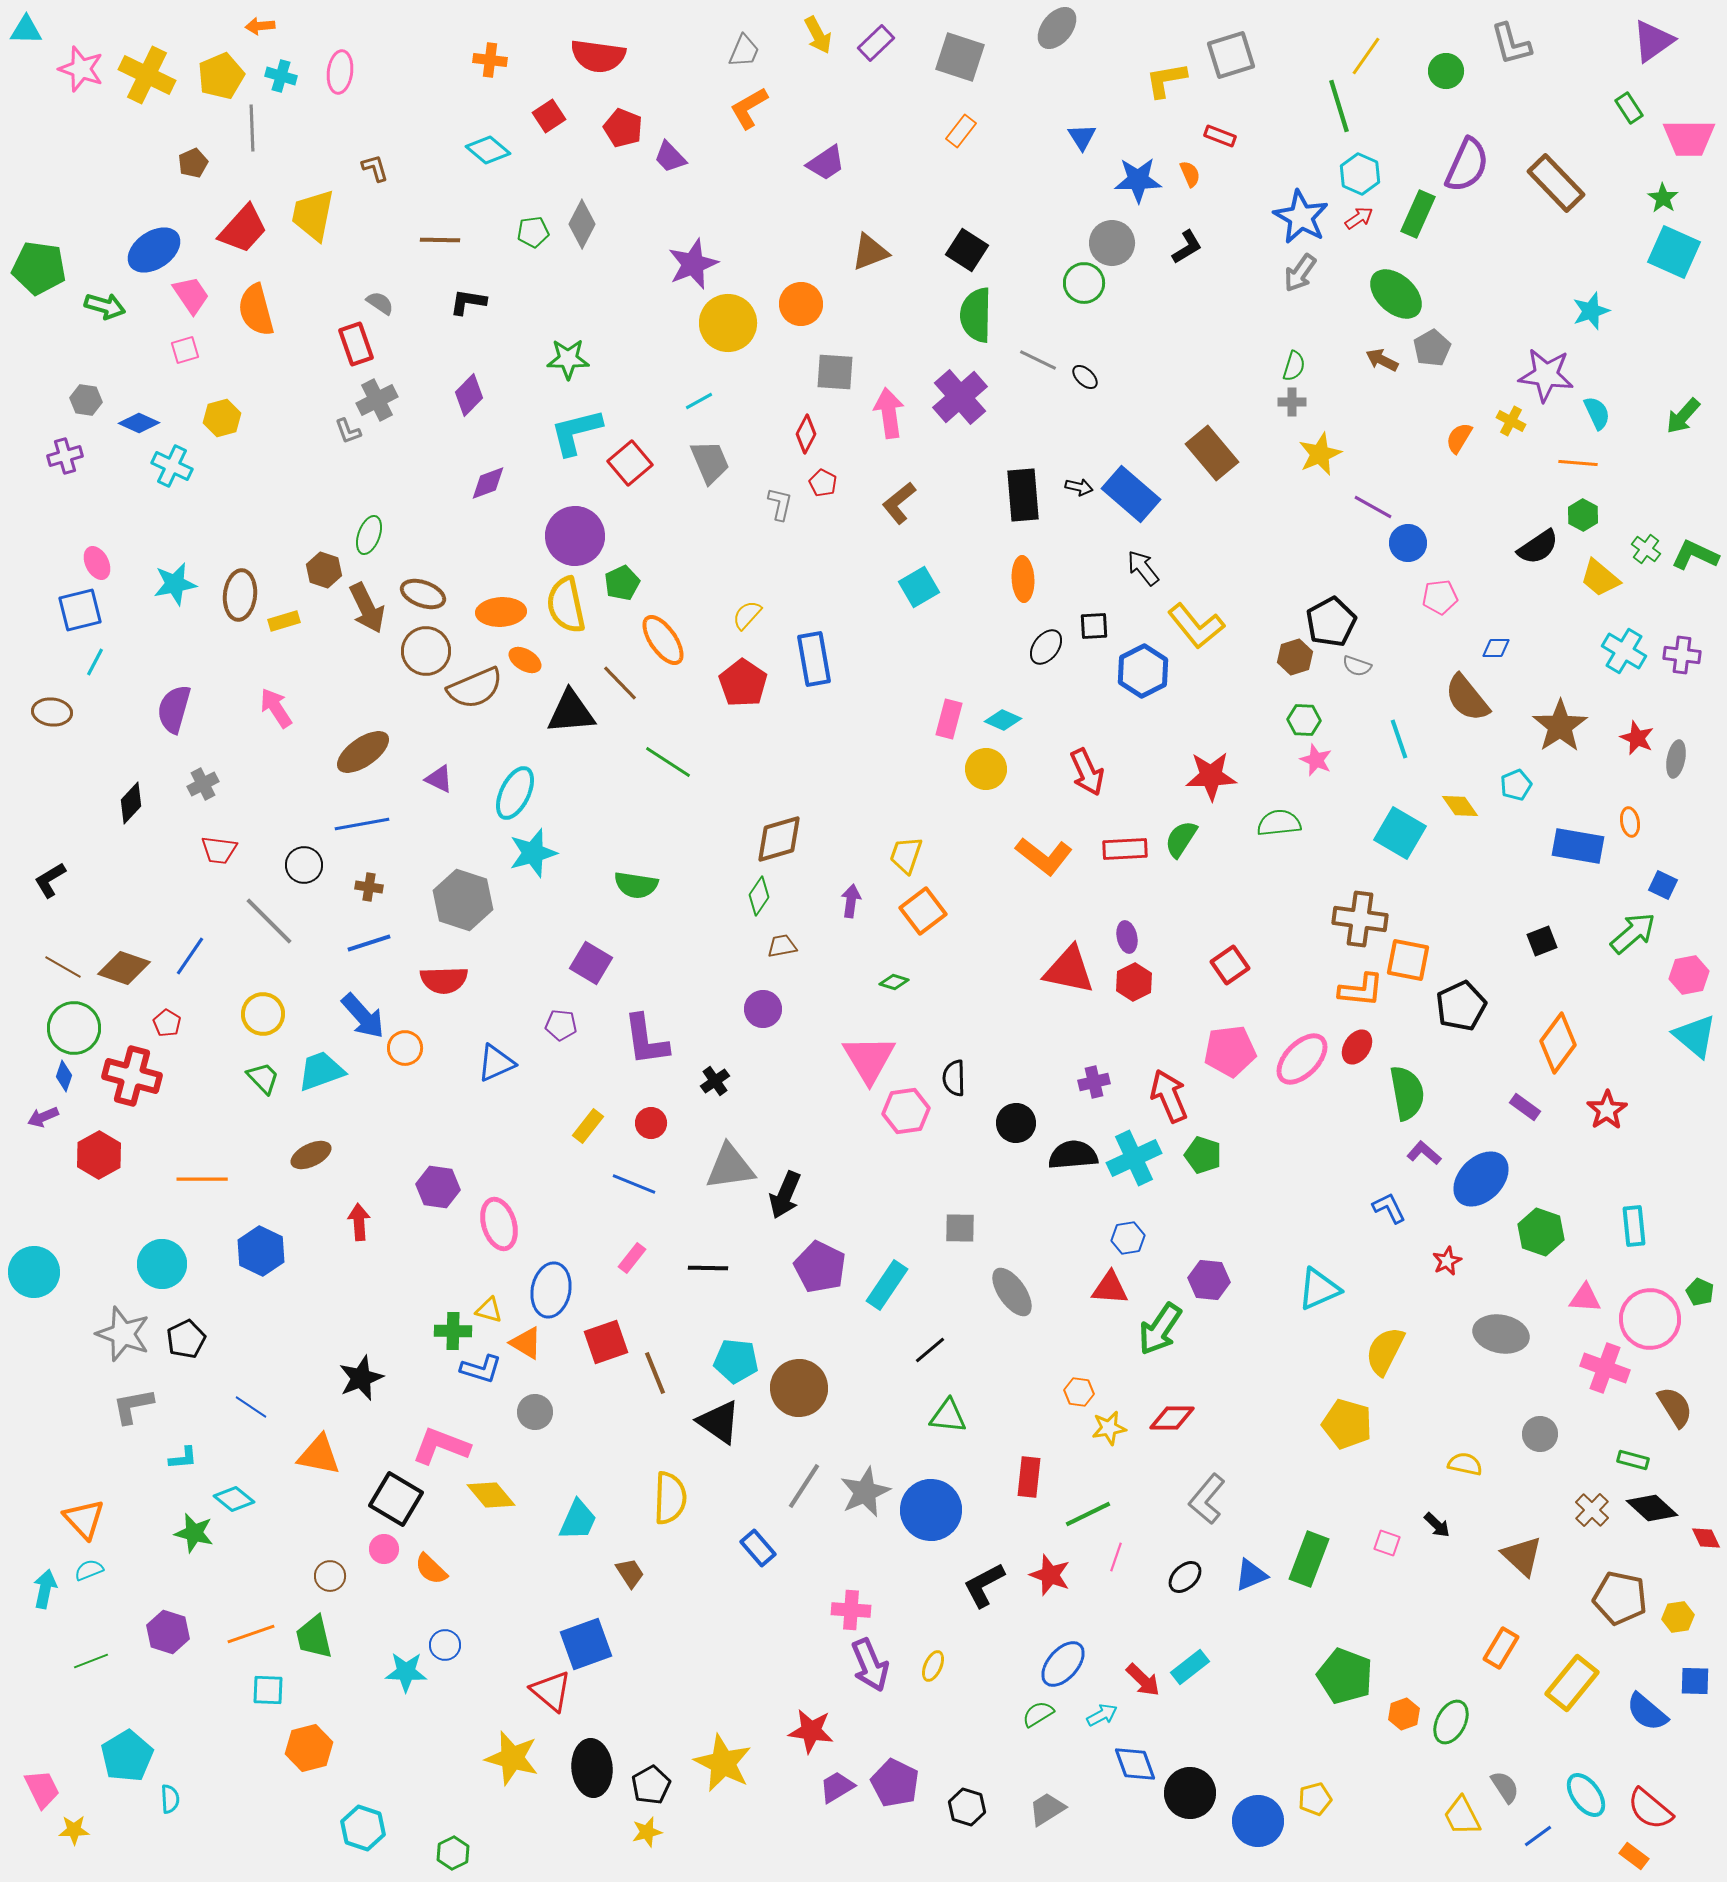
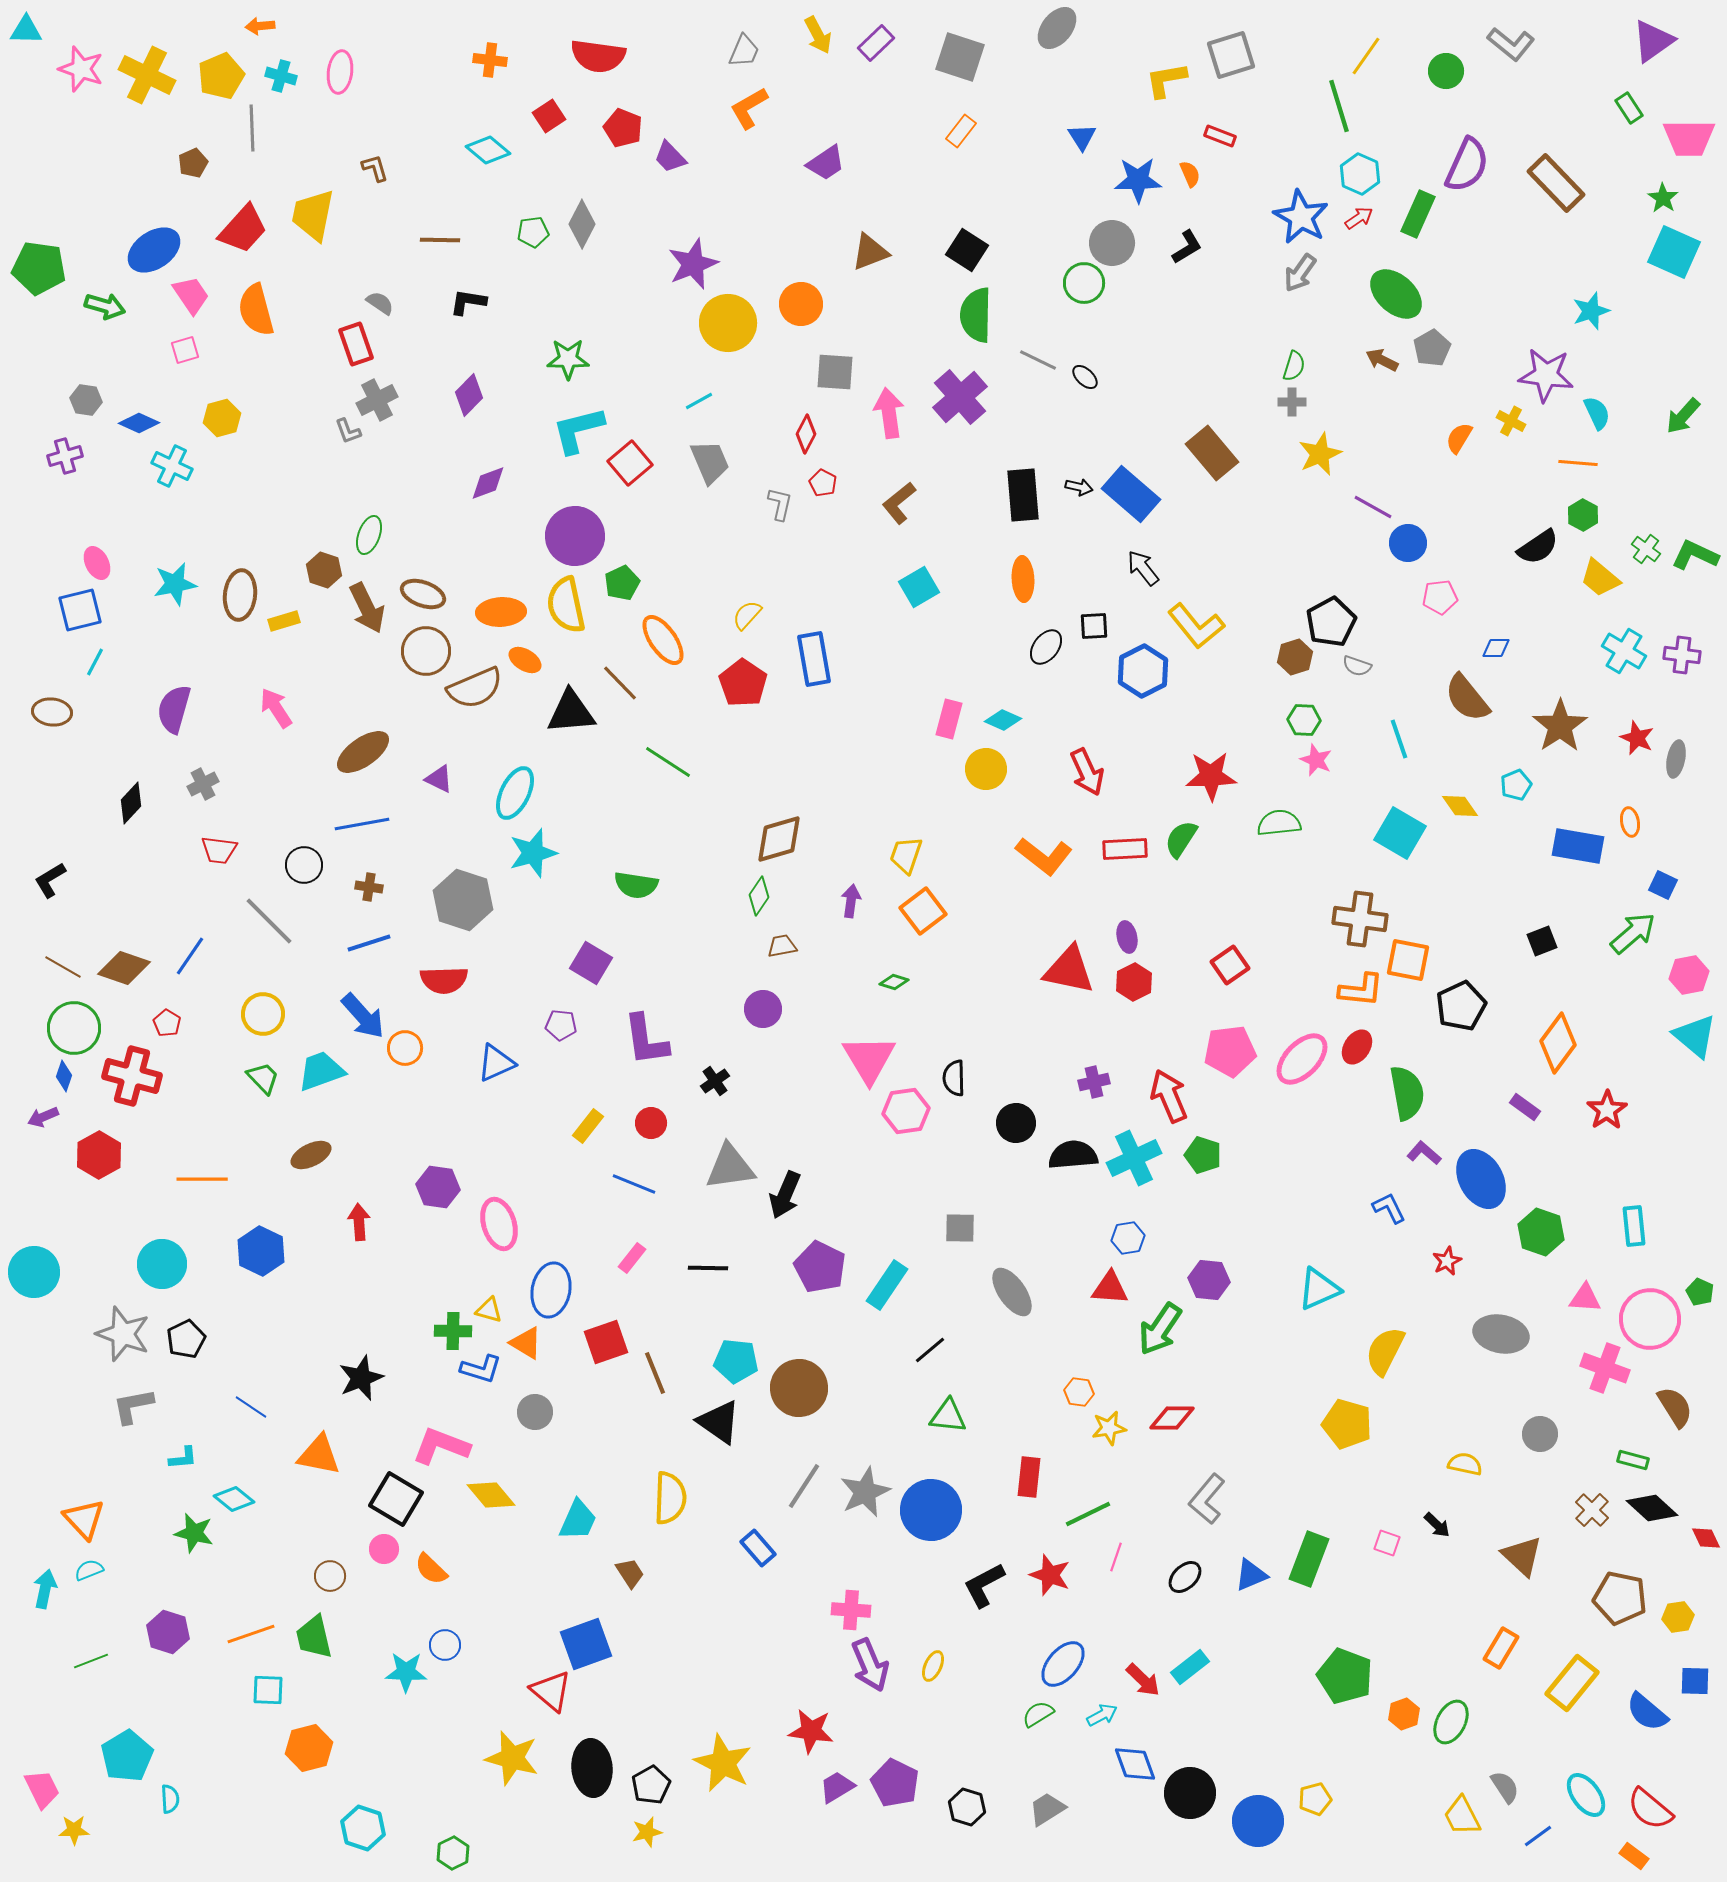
gray L-shape at (1511, 44): rotated 36 degrees counterclockwise
cyan L-shape at (576, 432): moved 2 px right, 2 px up
blue ellipse at (1481, 1179): rotated 74 degrees counterclockwise
